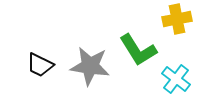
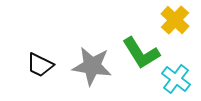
yellow cross: moved 2 px left, 1 px down; rotated 36 degrees counterclockwise
green L-shape: moved 3 px right, 3 px down
gray star: moved 2 px right
